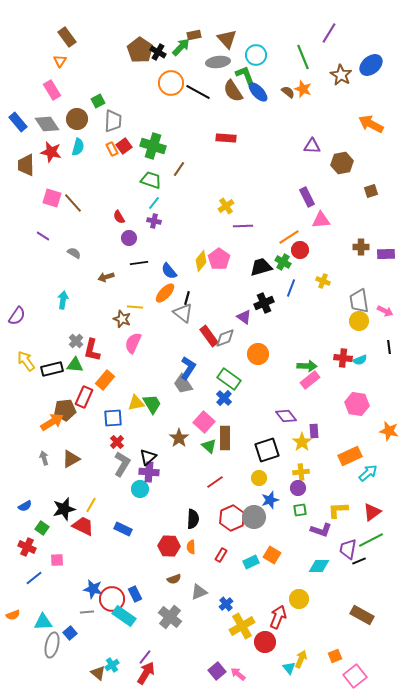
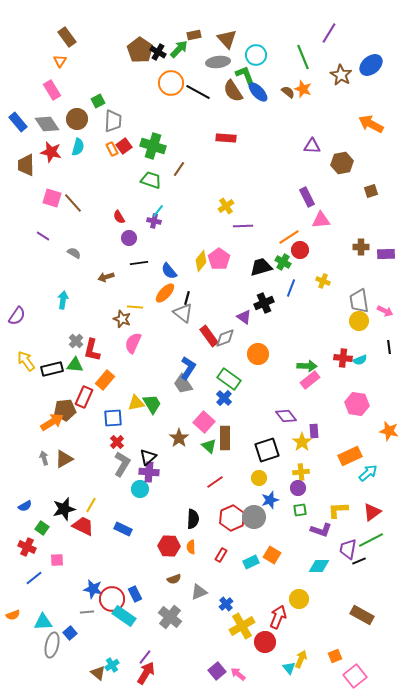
green arrow at (181, 47): moved 2 px left, 2 px down
cyan line at (154, 203): moved 4 px right, 8 px down
brown triangle at (71, 459): moved 7 px left
